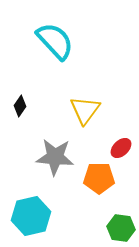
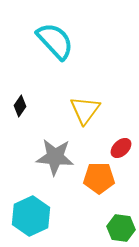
cyan hexagon: rotated 12 degrees counterclockwise
